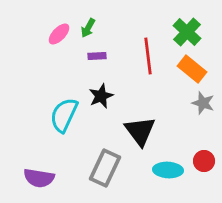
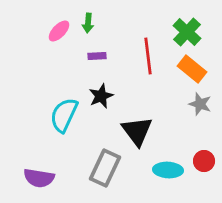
green arrow: moved 5 px up; rotated 24 degrees counterclockwise
pink ellipse: moved 3 px up
gray star: moved 3 px left, 1 px down
black triangle: moved 3 px left
